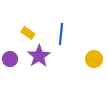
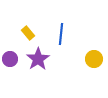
yellow rectangle: rotated 16 degrees clockwise
purple star: moved 1 px left, 3 px down
